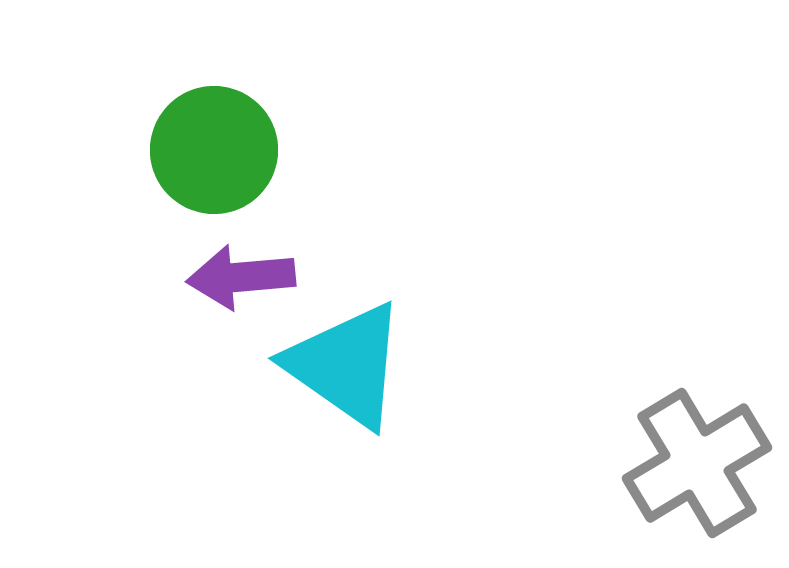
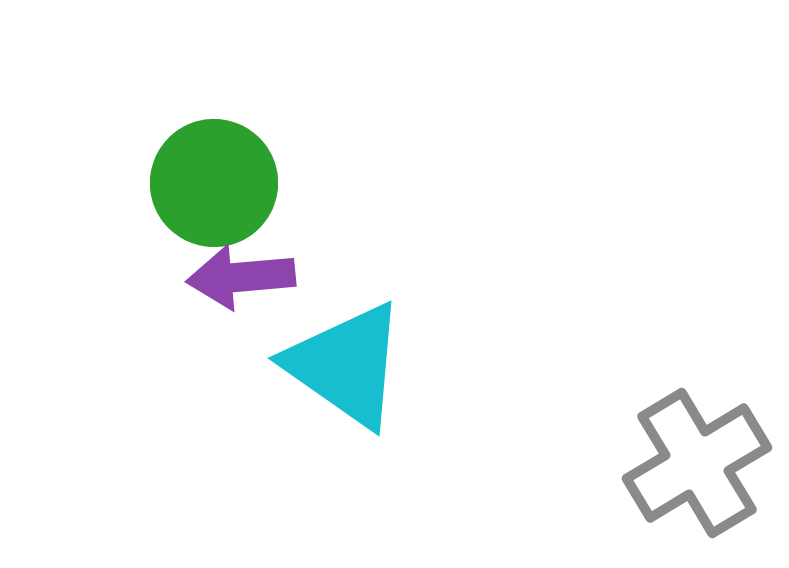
green circle: moved 33 px down
